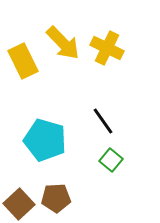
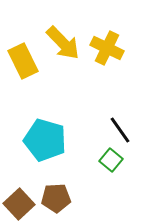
black line: moved 17 px right, 9 px down
